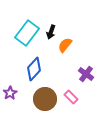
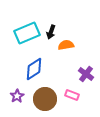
cyan rectangle: rotated 30 degrees clockwise
orange semicircle: moved 1 px right; rotated 42 degrees clockwise
blue diamond: rotated 15 degrees clockwise
purple star: moved 7 px right, 3 px down
pink rectangle: moved 1 px right, 2 px up; rotated 24 degrees counterclockwise
